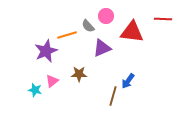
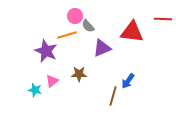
pink circle: moved 31 px left
purple star: rotated 25 degrees counterclockwise
